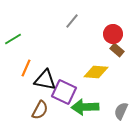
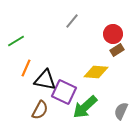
green line: moved 3 px right, 2 px down
brown rectangle: rotated 72 degrees counterclockwise
green arrow: rotated 40 degrees counterclockwise
